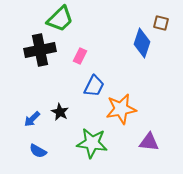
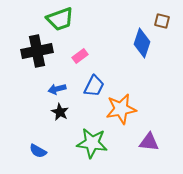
green trapezoid: rotated 24 degrees clockwise
brown square: moved 1 px right, 2 px up
black cross: moved 3 px left, 1 px down
pink rectangle: rotated 28 degrees clockwise
blue arrow: moved 25 px right, 30 px up; rotated 30 degrees clockwise
